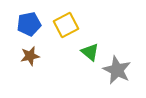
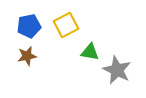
blue pentagon: moved 2 px down
green triangle: rotated 30 degrees counterclockwise
brown star: moved 3 px left
